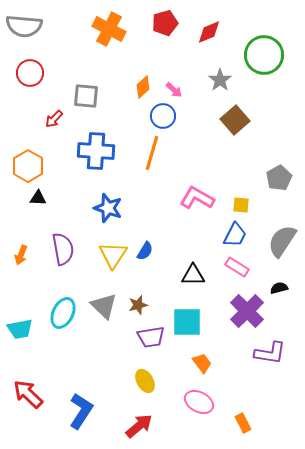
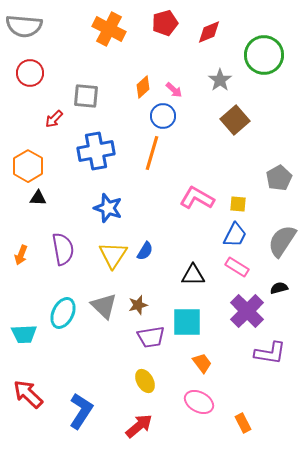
blue cross at (96, 151): rotated 15 degrees counterclockwise
yellow square at (241, 205): moved 3 px left, 1 px up
cyan trapezoid at (20, 329): moved 4 px right, 5 px down; rotated 8 degrees clockwise
